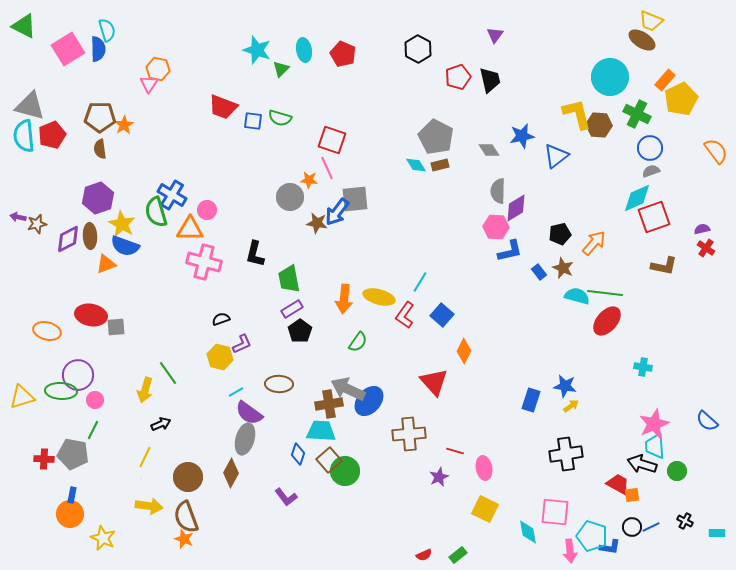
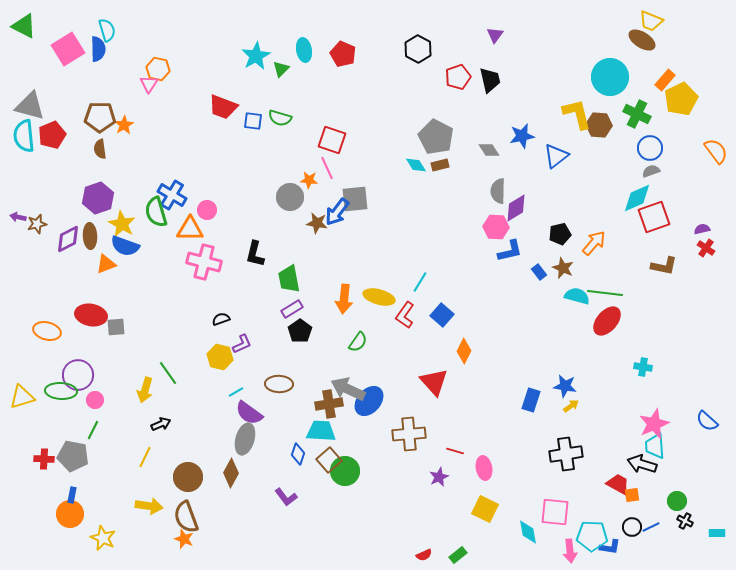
cyan star at (257, 50): moved 1 px left, 6 px down; rotated 24 degrees clockwise
gray pentagon at (73, 454): moved 2 px down
green circle at (677, 471): moved 30 px down
cyan pentagon at (592, 536): rotated 16 degrees counterclockwise
